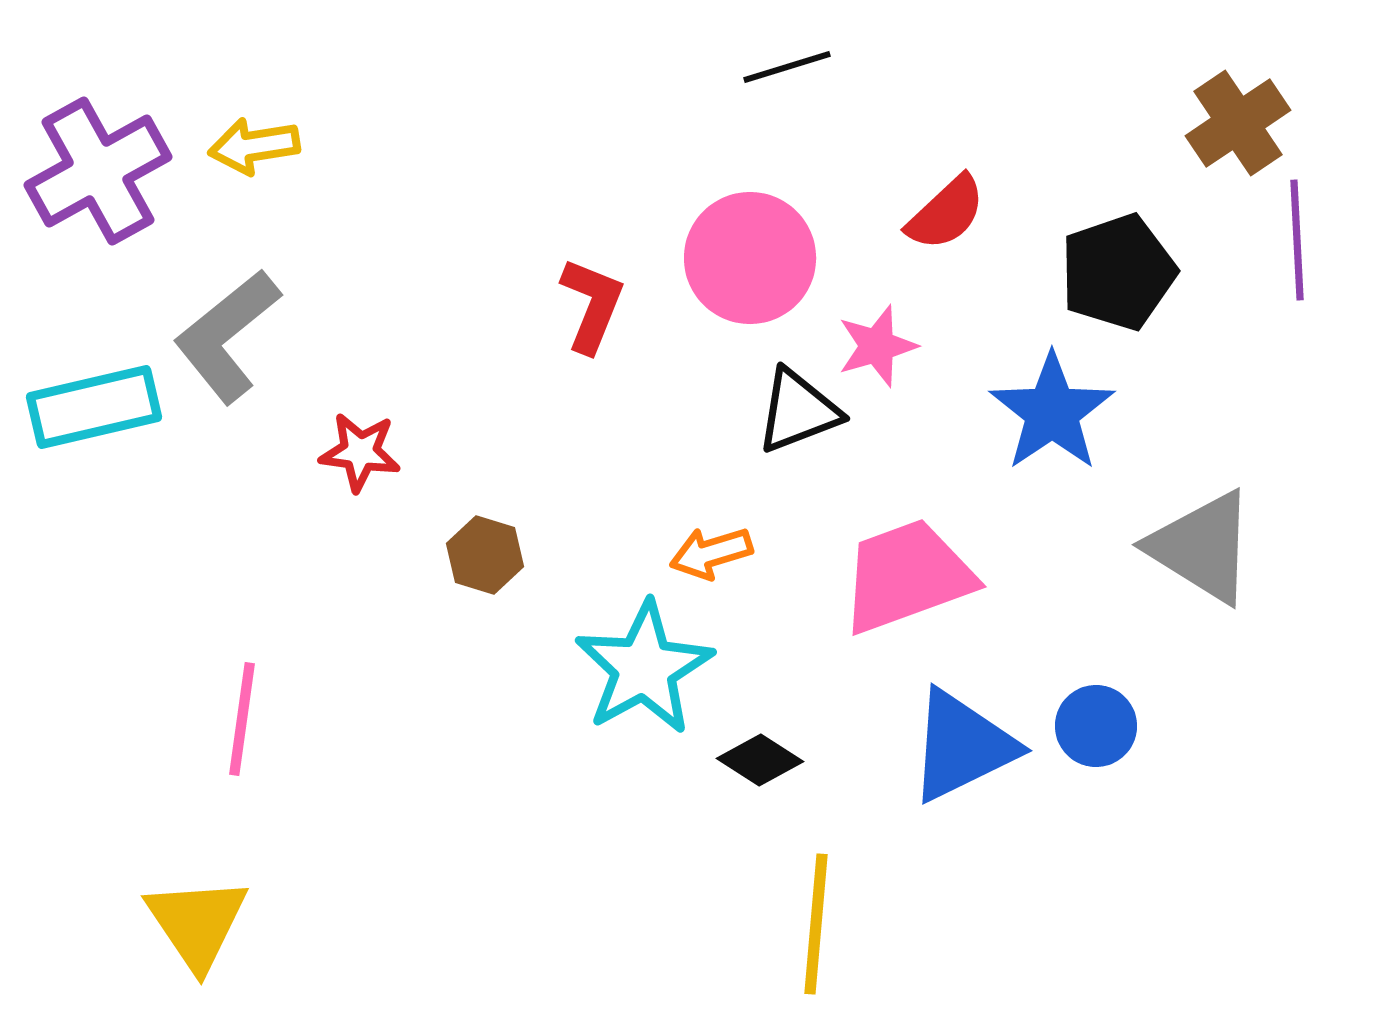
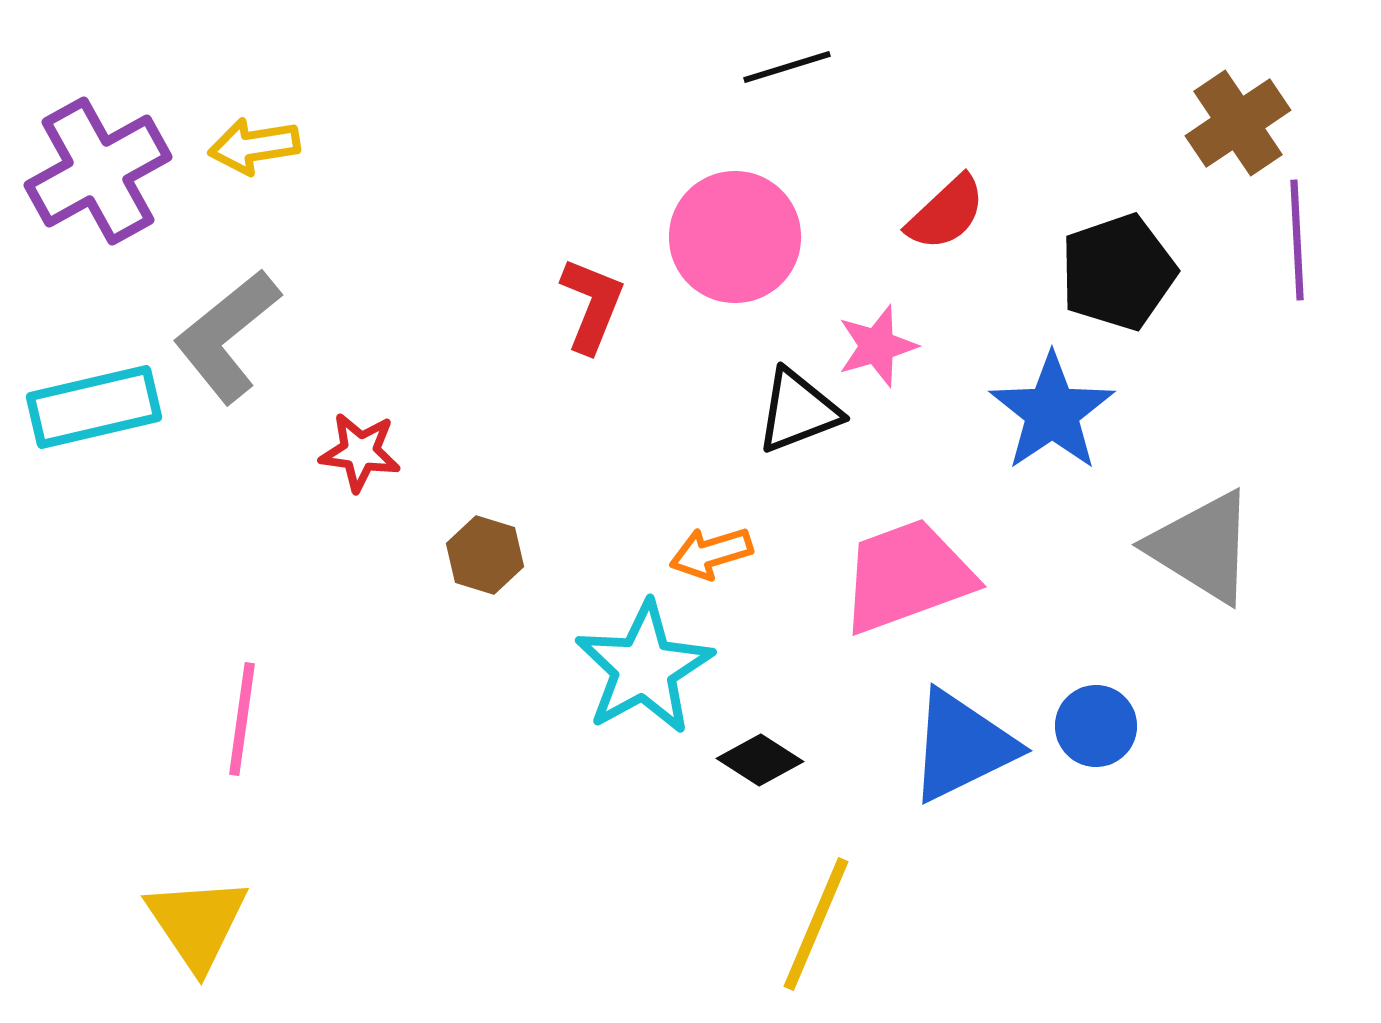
pink circle: moved 15 px left, 21 px up
yellow line: rotated 18 degrees clockwise
